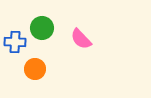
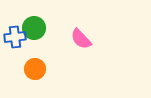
green circle: moved 8 px left
blue cross: moved 5 px up; rotated 10 degrees counterclockwise
